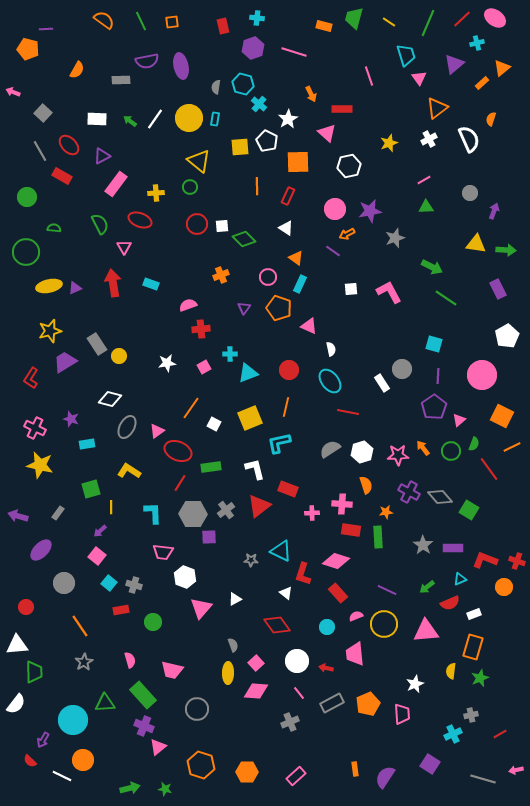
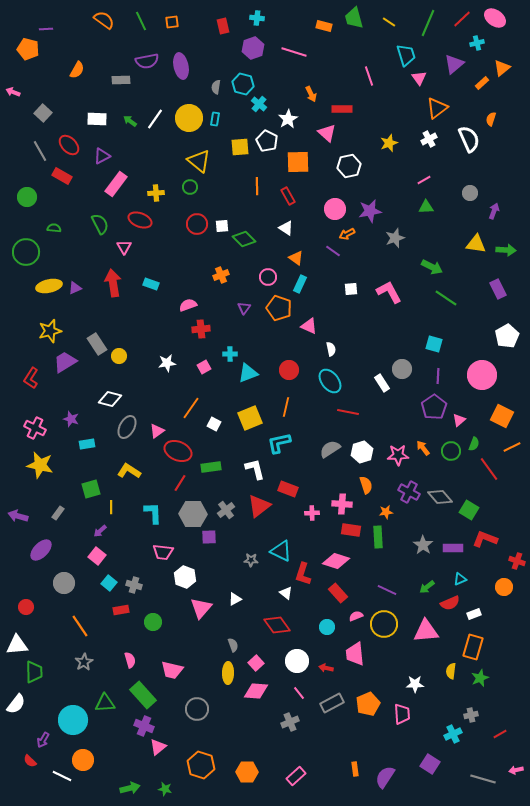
green trapezoid at (354, 18): rotated 30 degrees counterclockwise
red rectangle at (288, 196): rotated 54 degrees counterclockwise
red L-shape at (485, 560): moved 21 px up
white star at (415, 684): rotated 24 degrees clockwise
